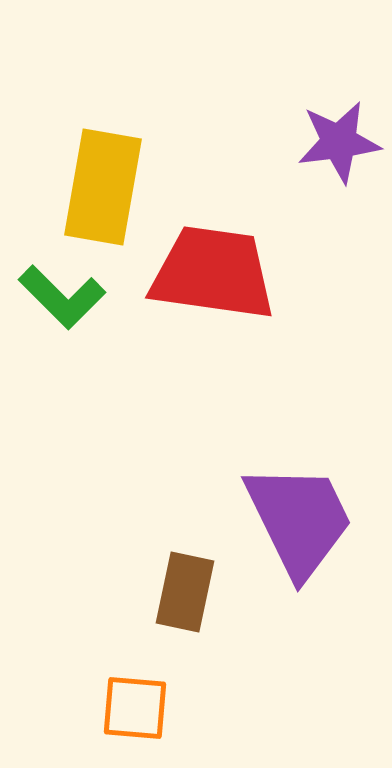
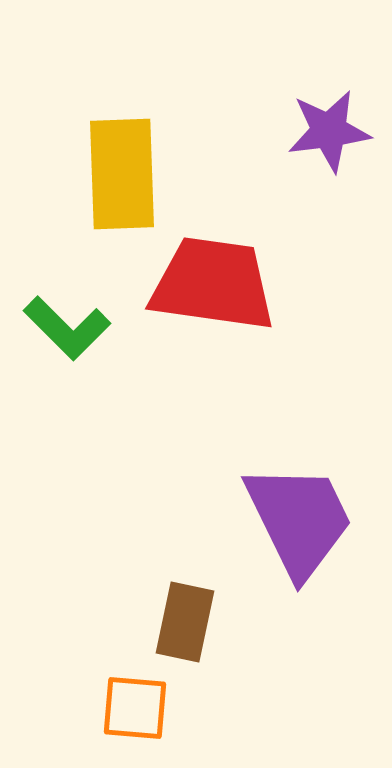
purple star: moved 10 px left, 11 px up
yellow rectangle: moved 19 px right, 13 px up; rotated 12 degrees counterclockwise
red trapezoid: moved 11 px down
green L-shape: moved 5 px right, 31 px down
brown rectangle: moved 30 px down
